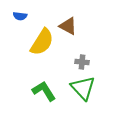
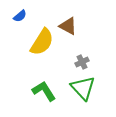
blue semicircle: rotated 48 degrees counterclockwise
gray cross: rotated 32 degrees counterclockwise
